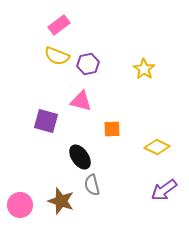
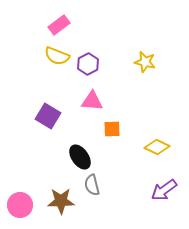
purple hexagon: rotated 15 degrees counterclockwise
yellow star: moved 1 px right, 7 px up; rotated 20 degrees counterclockwise
pink triangle: moved 11 px right; rotated 10 degrees counterclockwise
purple square: moved 2 px right, 5 px up; rotated 15 degrees clockwise
brown star: rotated 20 degrees counterclockwise
